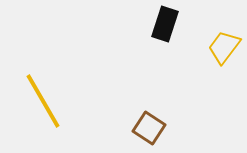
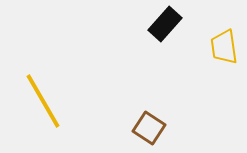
black rectangle: rotated 24 degrees clockwise
yellow trapezoid: rotated 45 degrees counterclockwise
